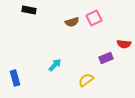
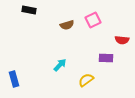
pink square: moved 1 px left, 2 px down
brown semicircle: moved 5 px left, 3 px down
red semicircle: moved 2 px left, 4 px up
purple rectangle: rotated 24 degrees clockwise
cyan arrow: moved 5 px right
blue rectangle: moved 1 px left, 1 px down
